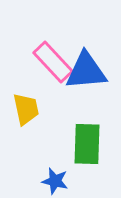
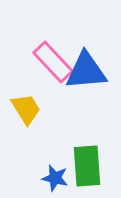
yellow trapezoid: rotated 20 degrees counterclockwise
green rectangle: moved 22 px down; rotated 6 degrees counterclockwise
blue star: moved 3 px up
